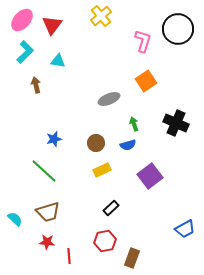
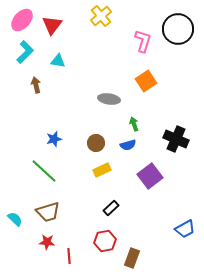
gray ellipse: rotated 30 degrees clockwise
black cross: moved 16 px down
